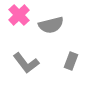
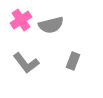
pink cross: moved 2 px right, 5 px down; rotated 10 degrees clockwise
gray rectangle: moved 2 px right
